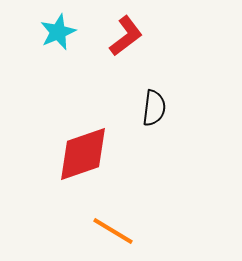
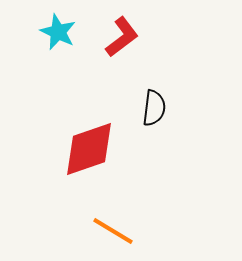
cyan star: rotated 24 degrees counterclockwise
red L-shape: moved 4 px left, 1 px down
red diamond: moved 6 px right, 5 px up
